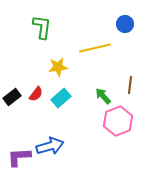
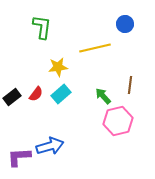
cyan rectangle: moved 4 px up
pink hexagon: rotated 8 degrees clockwise
